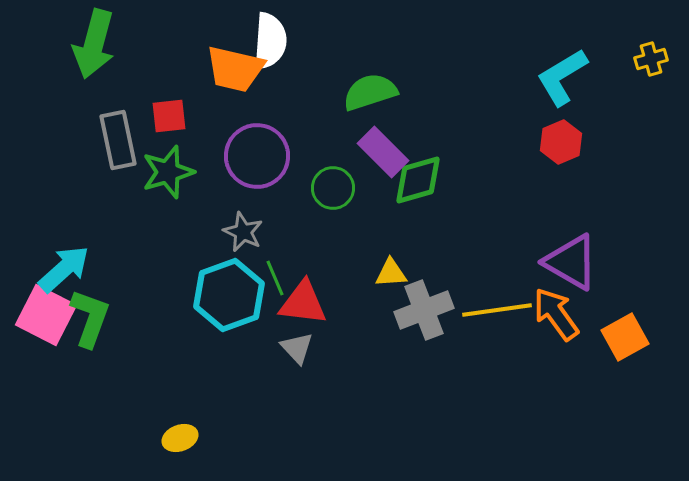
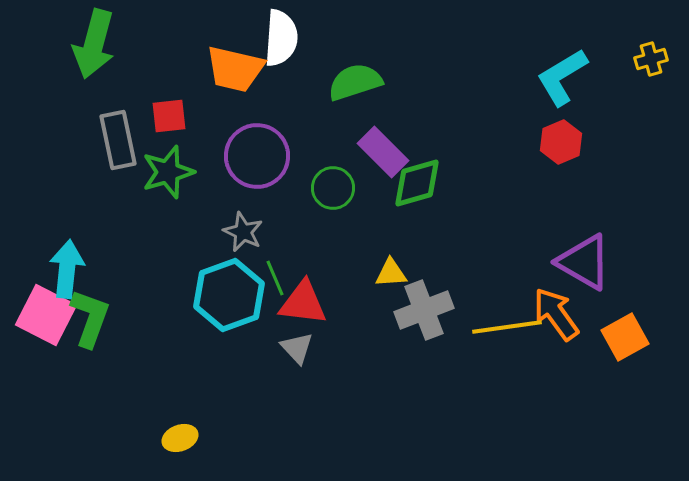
white semicircle: moved 11 px right, 3 px up
green semicircle: moved 15 px left, 10 px up
green diamond: moved 1 px left, 3 px down
purple triangle: moved 13 px right
cyan arrow: moved 3 px right; rotated 42 degrees counterclockwise
yellow line: moved 10 px right, 17 px down
